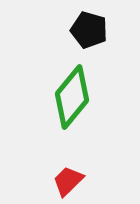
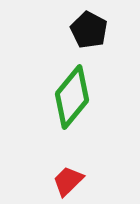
black pentagon: rotated 12 degrees clockwise
